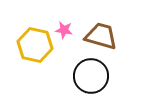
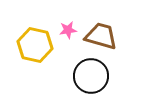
pink star: moved 4 px right; rotated 18 degrees counterclockwise
